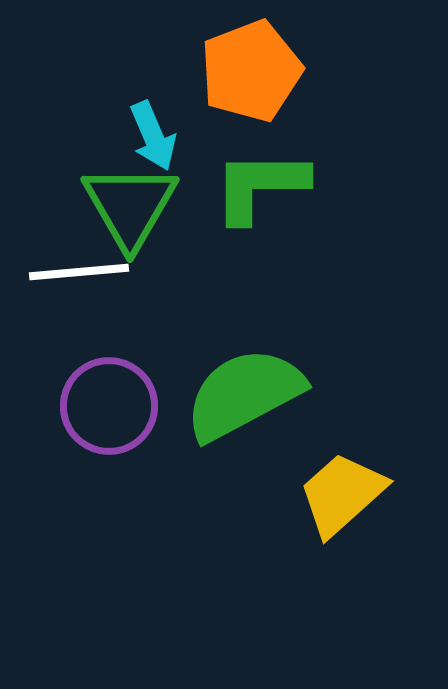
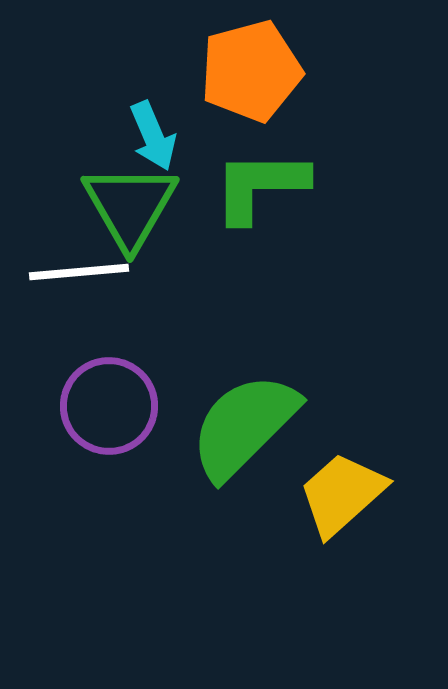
orange pentagon: rotated 6 degrees clockwise
green semicircle: moved 32 px down; rotated 17 degrees counterclockwise
